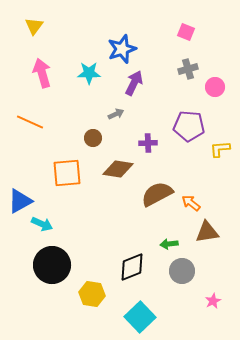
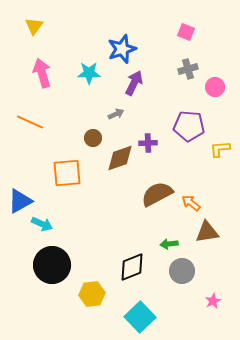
brown diamond: moved 2 px right, 11 px up; rotated 28 degrees counterclockwise
yellow hexagon: rotated 15 degrees counterclockwise
